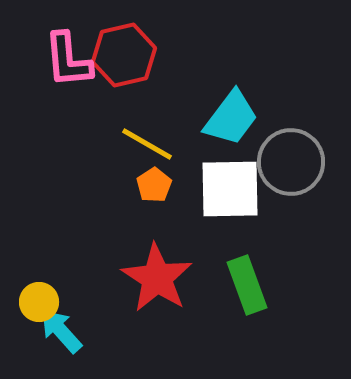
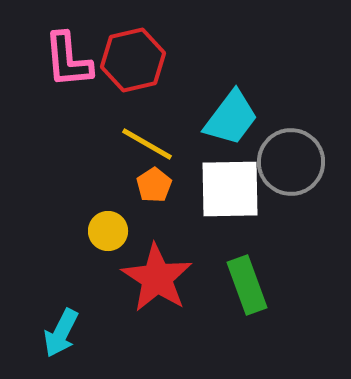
red hexagon: moved 9 px right, 5 px down
yellow circle: moved 69 px right, 71 px up
cyan arrow: moved 2 px down; rotated 111 degrees counterclockwise
